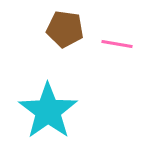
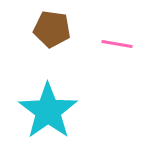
brown pentagon: moved 13 px left
